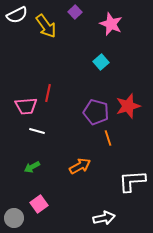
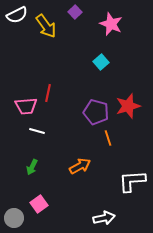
green arrow: rotated 35 degrees counterclockwise
